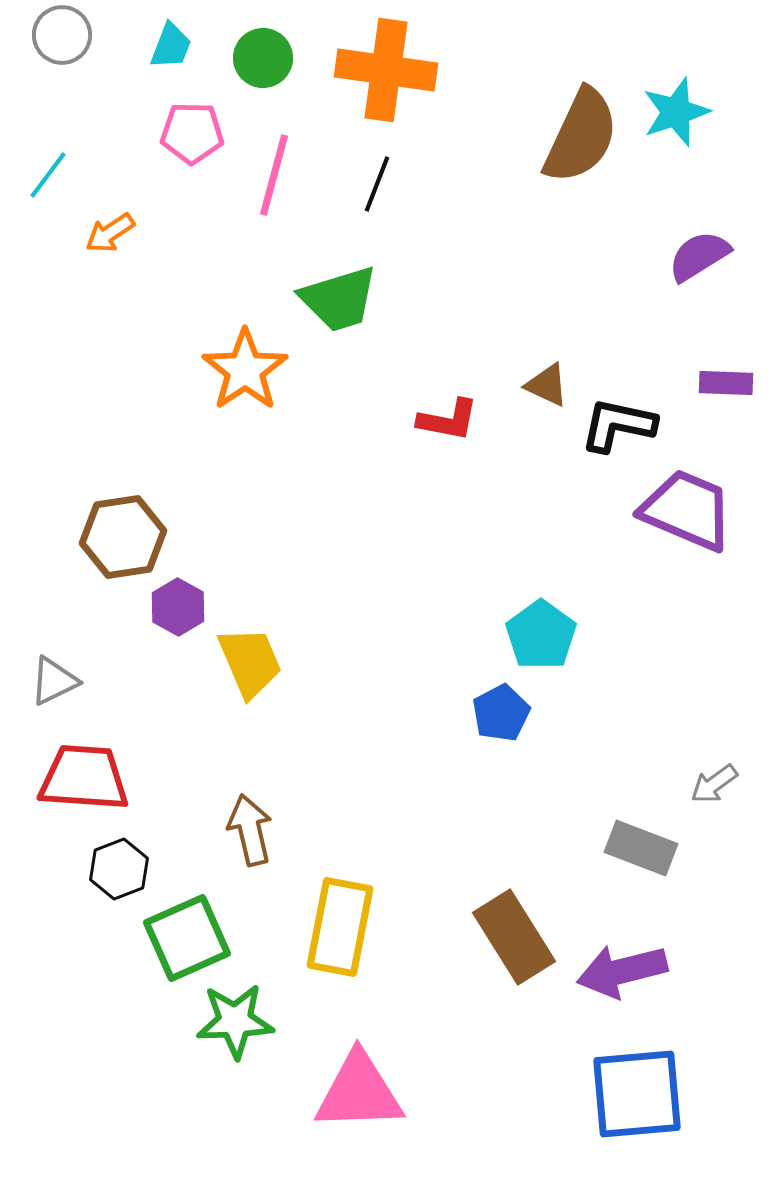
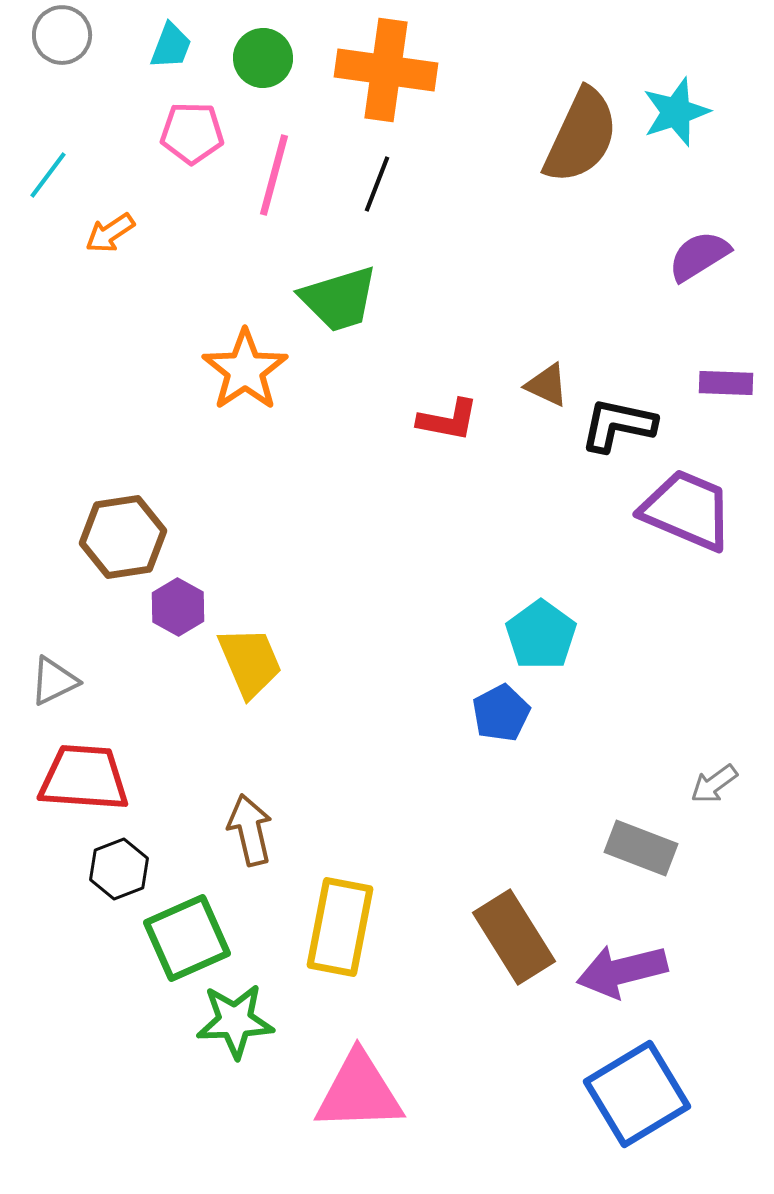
blue square: rotated 26 degrees counterclockwise
